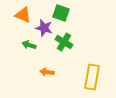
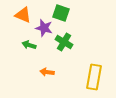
yellow rectangle: moved 2 px right
